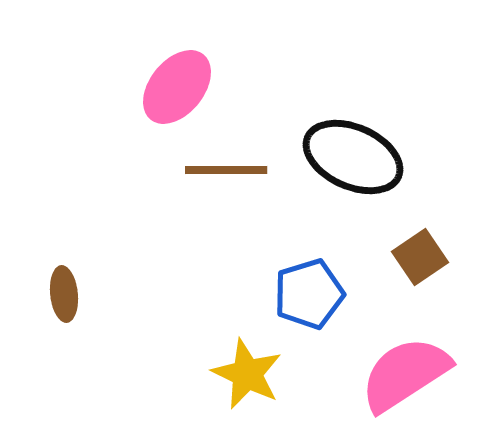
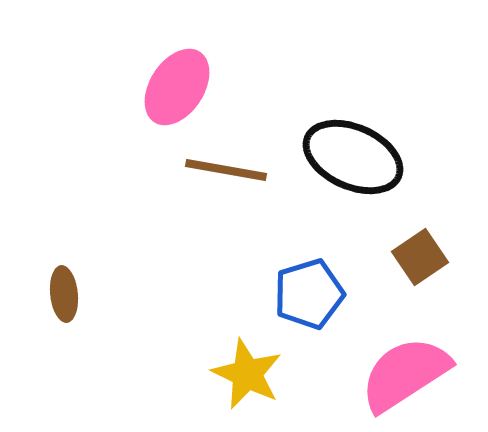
pink ellipse: rotated 6 degrees counterclockwise
brown line: rotated 10 degrees clockwise
